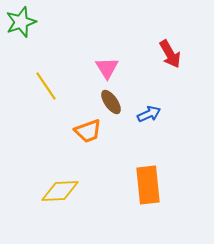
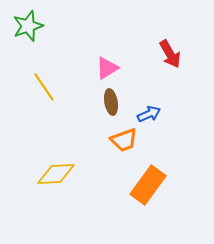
green star: moved 7 px right, 4 px down
pink triangle: rotated 30 degrees clockwise
yellow line: moved 2 px left, 1 px down
brown ellipse: rotated 25 degrees clockwise
orange trapezoid: moved 36 px right, 9 px down
orange rectangle: rotated 42 degrees clockwise
yellow diamond: moved 4 px left, 17 px up
